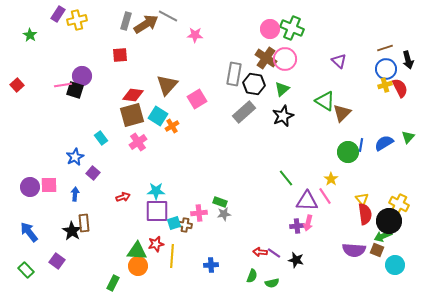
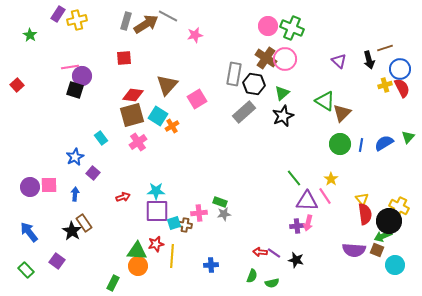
pink circle at (270, 29): moved 2 px left, 3 px up
pink star at (195, 35): rotated 14 degrees counterclockwise
red square at (120, 55): moved 4 px right, 3 px down
black arrow at (408, 60): moved 39 px left
blue circle at (386, 69): moved 14 px right
pink line at (63, 85): moved 7 px right, 18 px up
red semicircle at (400, 88): moved 2 px right
green triangle at (282, 89): moved 4 px down
green circle at (348, 152): moved 8 px left, 8 px up
green line at (286, 178): moved 8 px right
yellow cross at (399, 204): moved 3 px down
brown rectangle at (84, 223): rotated 30 degrees counterclockwise
